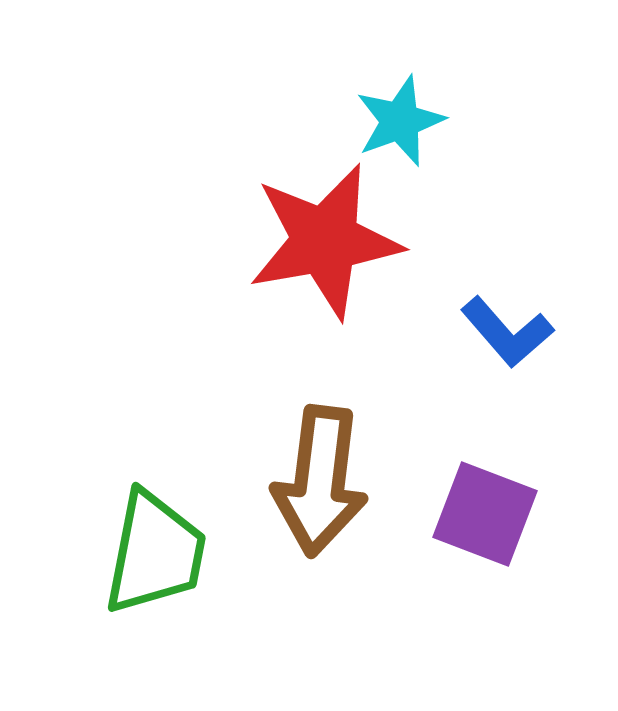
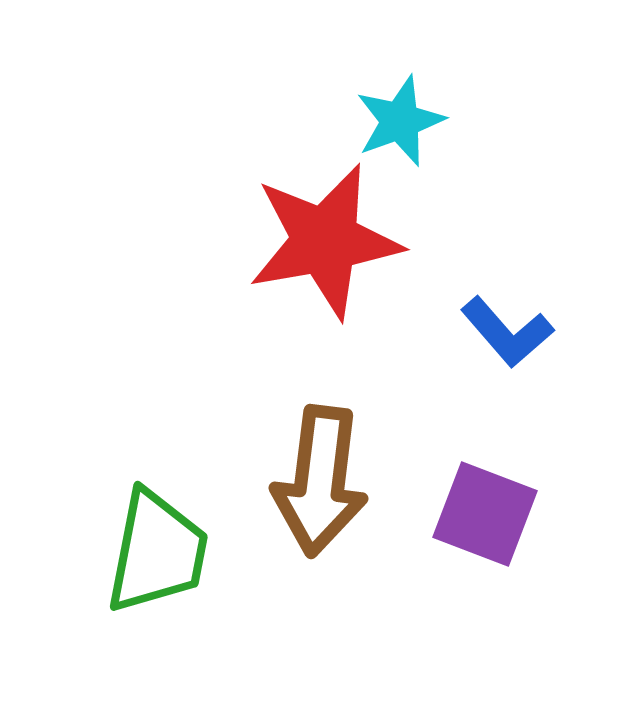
green trapezoid: moved 2 px right, 1 px up
